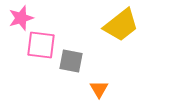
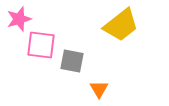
pink star: moved 2 px left, 1 px down
gray square: moved 1 px right
